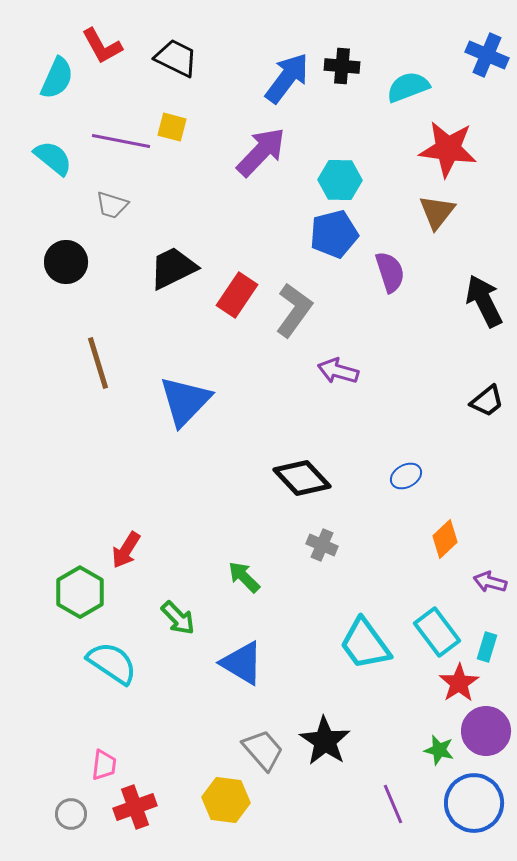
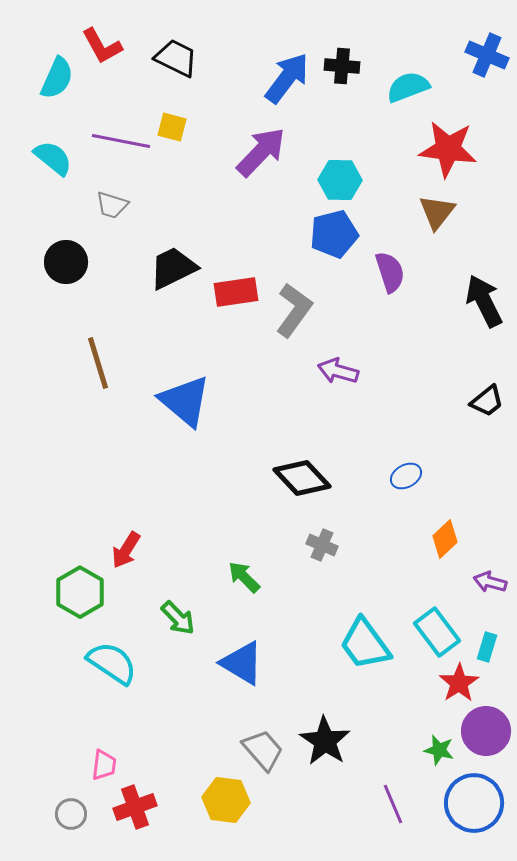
red rectangle at (237, 295): moved 1 px left, 3 px up; rotated 48 degrees clockwise
blue triangle at (185, 401): rotated 34 degrees counterclockwise
